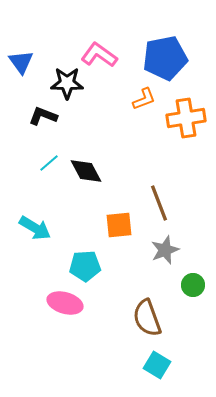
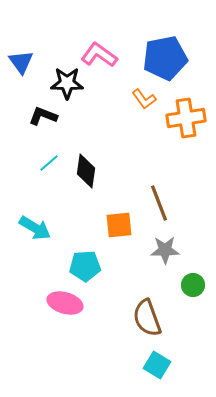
orange L-shape: rotated 75 degrees clockwise
black diamond: rotated 36 degrees clockwise
gray star: rotated 20 degrees clockwise
